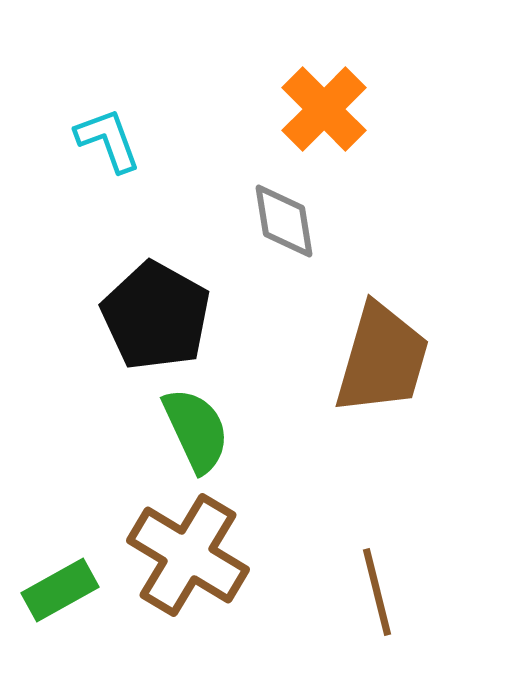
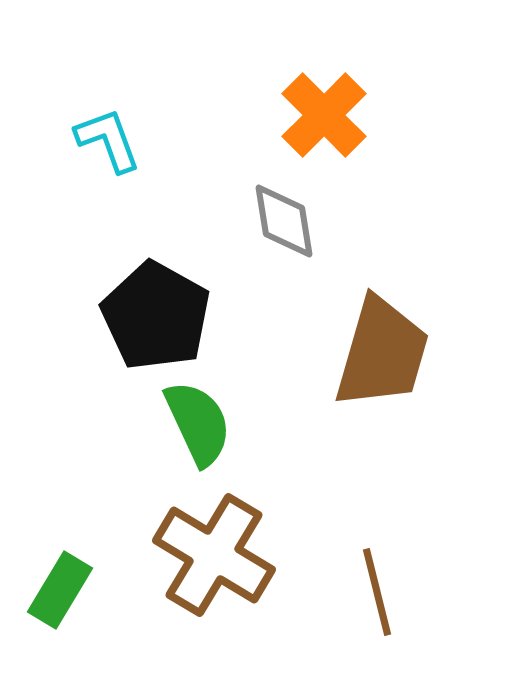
orange cross: moved 6 px down
brown trapezoid: moved 6 px up
green semicircle: moved 2 px right, 7 px up
brown cross: moved 26 px right
green rectangle: rotated 30 degrees counterclockwise
